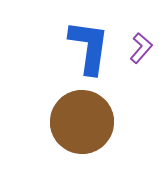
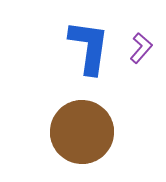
brown circle: moved 10 px down
